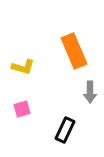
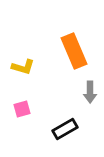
black rectangle: moved 1 px up; rotated 35 degrees clockwise
